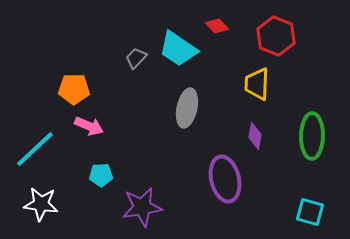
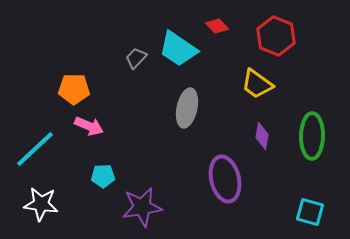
yellow trapezoid: rotated 56 degrees counterclockwise
purple diamond: moved 7 px right
cyan pentagon: moved 2 px right, 1 px down
